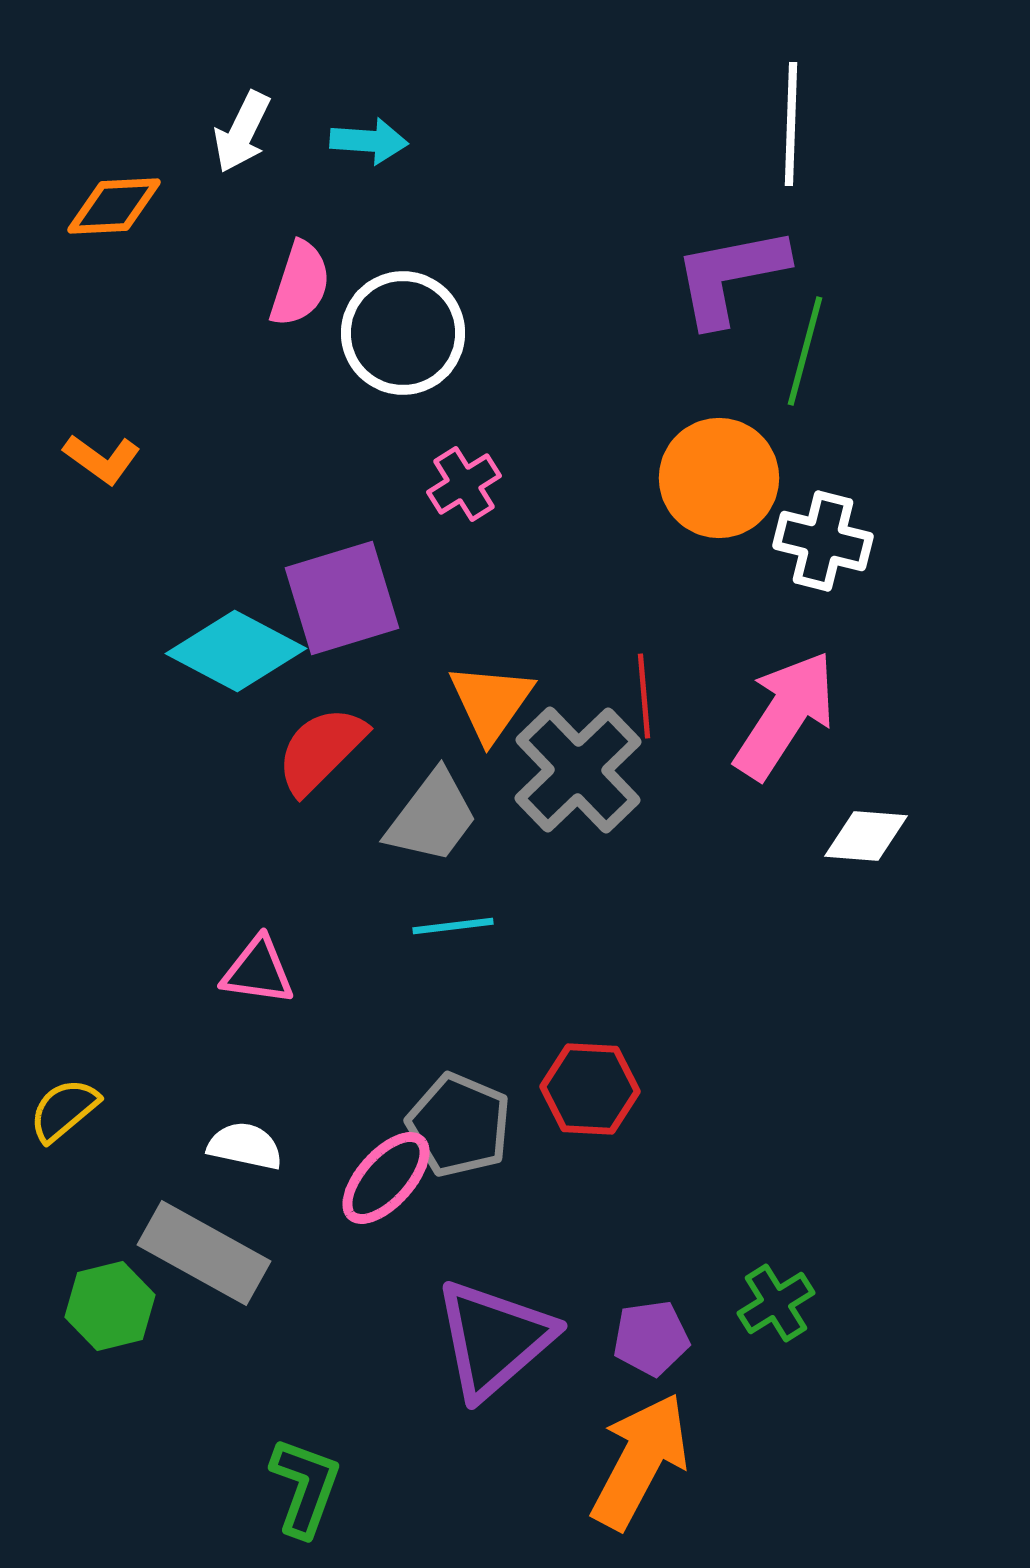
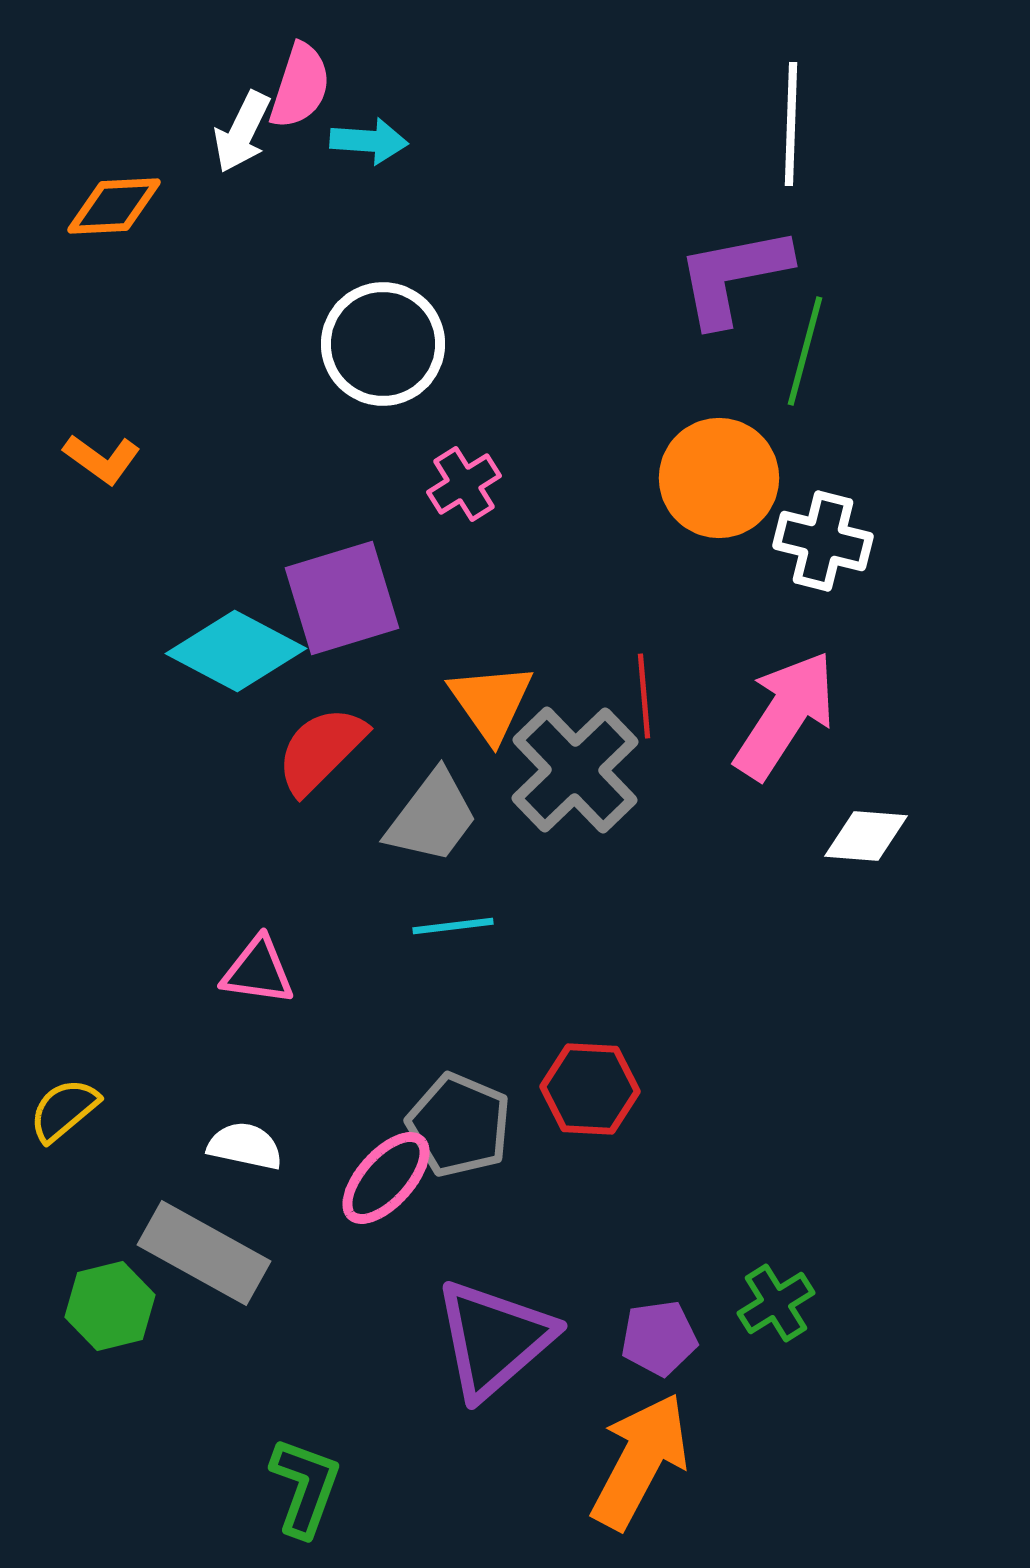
purple L-shape: moved 3 px right
pink semicircle: moved 198 px up
white circle: moved 20 px left, 11 px down
orange triangle: rotated 10 degrees counterclockwise
gray cross: moved 3 px left
purple pentagon: moved 8 px right
